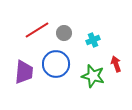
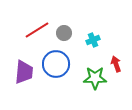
green star: moved 2 px right, 2 px down; rotated 15 degrees counterclockwise
